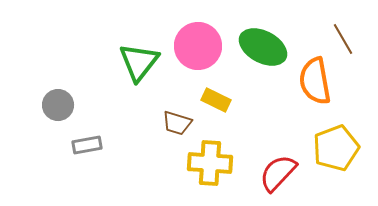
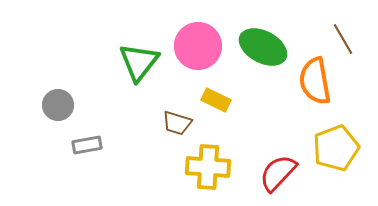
yellow cross: moved 2 px left, 4 px down
